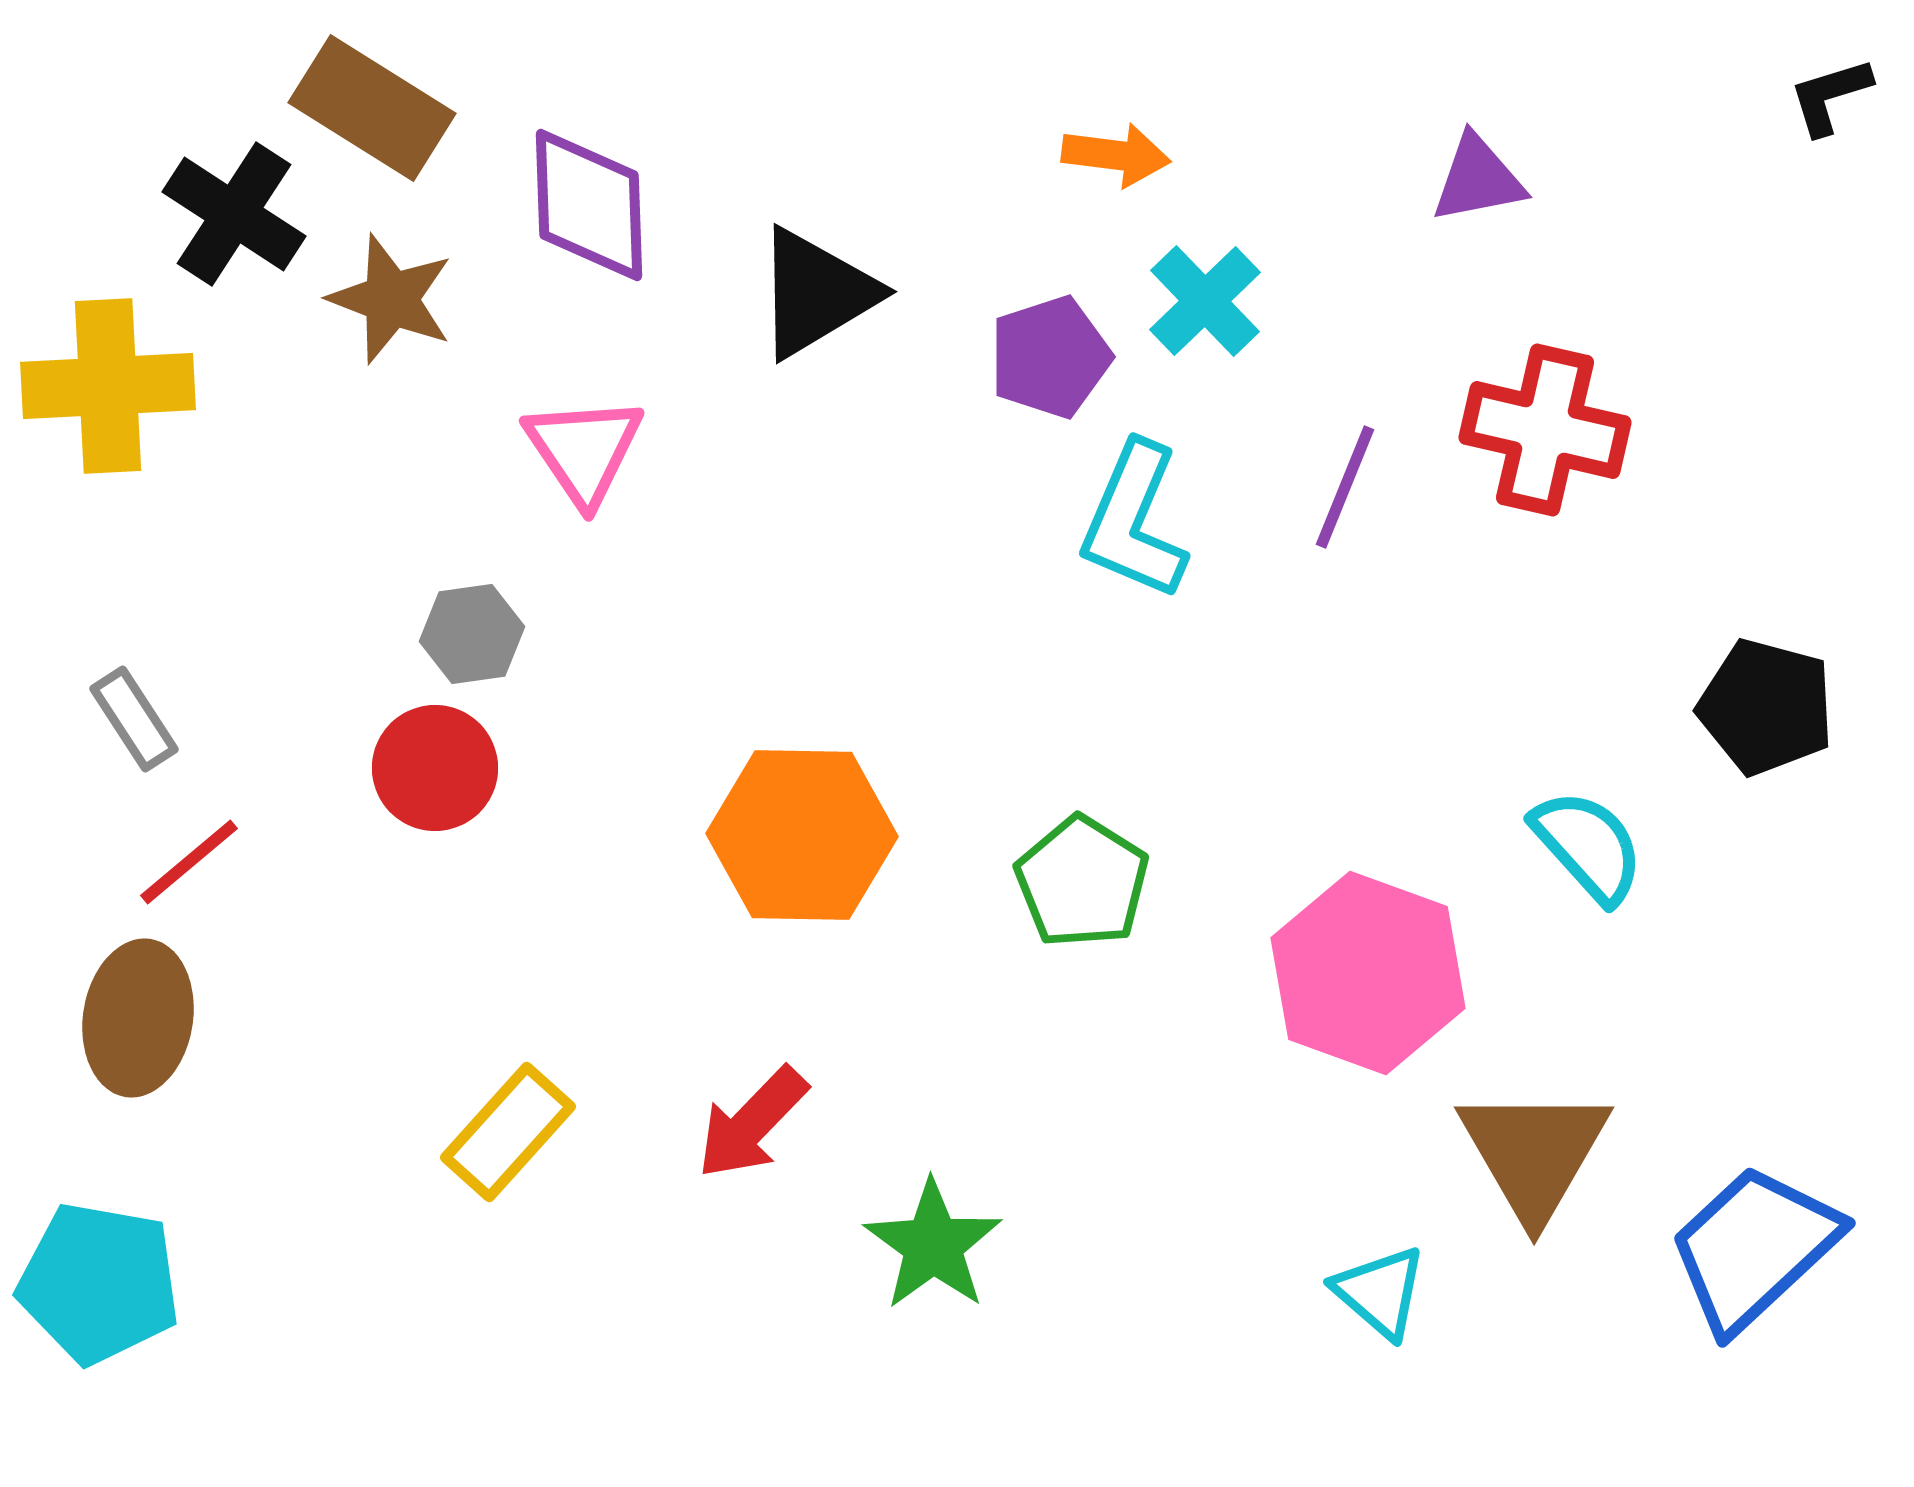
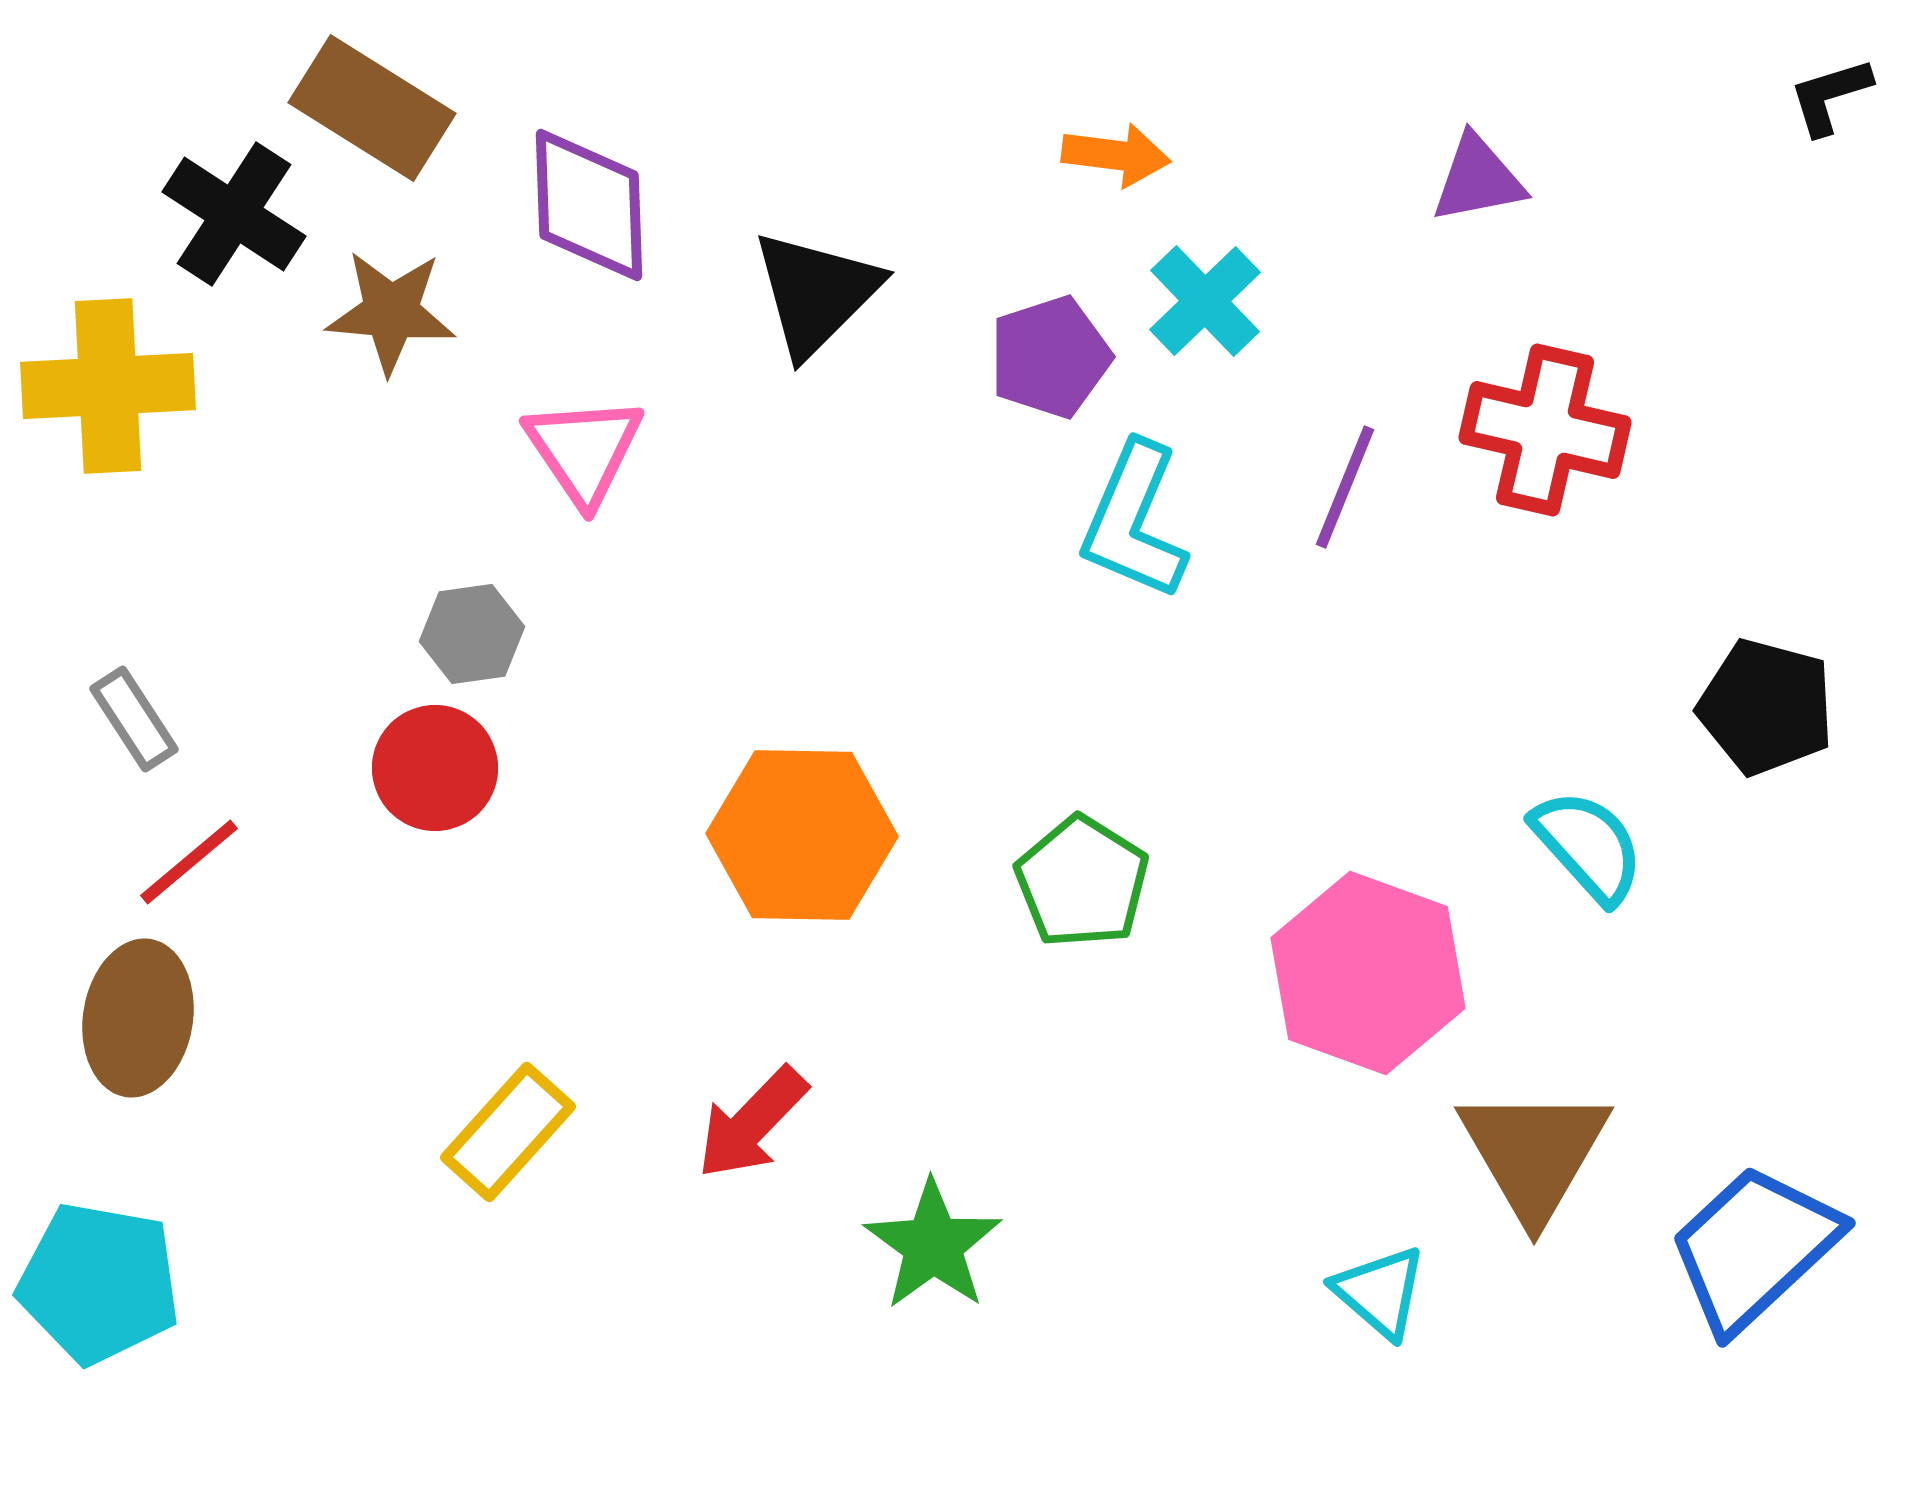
black triangle: rotated 14 degrees counterclockwise
brown star: moved 13 px down; rotated 16 degrees counterclockwise
